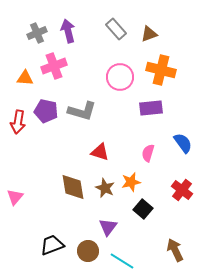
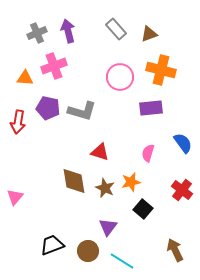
purple pentagon: moved 2 px right, 3 px up
brown diamond: moved 1 px right, 6 px up
